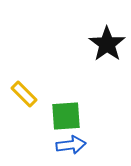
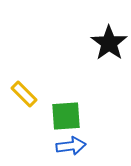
black star: moved 2 px right, 1 px up
blue arrow: moved 1 px down
